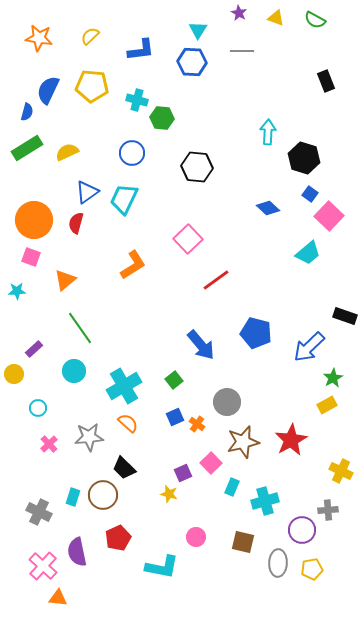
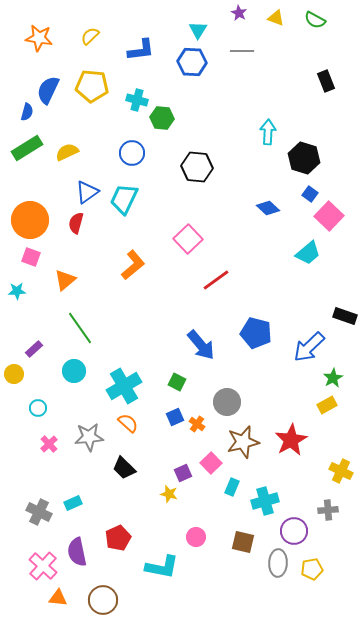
orange circle at (34, 220): moved 4 px left
orange L-shape at (133, 265): rotated 8 degrees counterclockwise
green square at (174, 380): moved 3 px right, 2 px down; rotated 24 degrees counterclockwise
brown circle at (103, 495): moved 105 px down
cyan rectangle at (73, 497): moved 6 px down; rotated 48 degrees clockwise
purple circle at (302, 530): moved 8 px left, 1 px down
